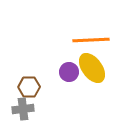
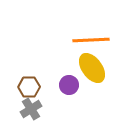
purple circle: moved 13 px down
gray cross: moved 8 px right; rotated 25 degrees counterclockwise
